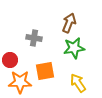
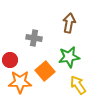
brown arrow: rotated 12 degrees counterclockwise
green star: moved 5 px left, 9 px down
orange square: rotated 30 degrees counterclockwise
yellow arrow: moved 2 px down
